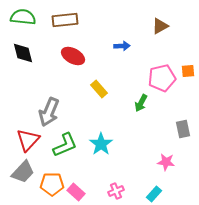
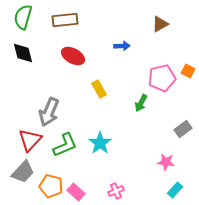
green semicircle: rotated 80 degrees counterclockwise
brown triangle: moved 2 px up
orange square: rotated 32 degrees clockwise
yellow rectangle: rotated 12 degrees clockwise
gray rectangle: rotated 66 degrees clockwise
red triangle: moved 2 px right
cyan star: moved 1 px left, 1 px up
orange pentagon: moved 1 px left, 2 px down; rotated 15 degrees clockwise
cyan rectangle: moved 21 px right, 4 px up
